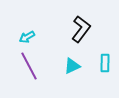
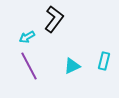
black L-shape: moved 27 px left, 10 px up
cyan rectangle: moved 1 px left, 2 px up; rotated 12 degrees clockwise
